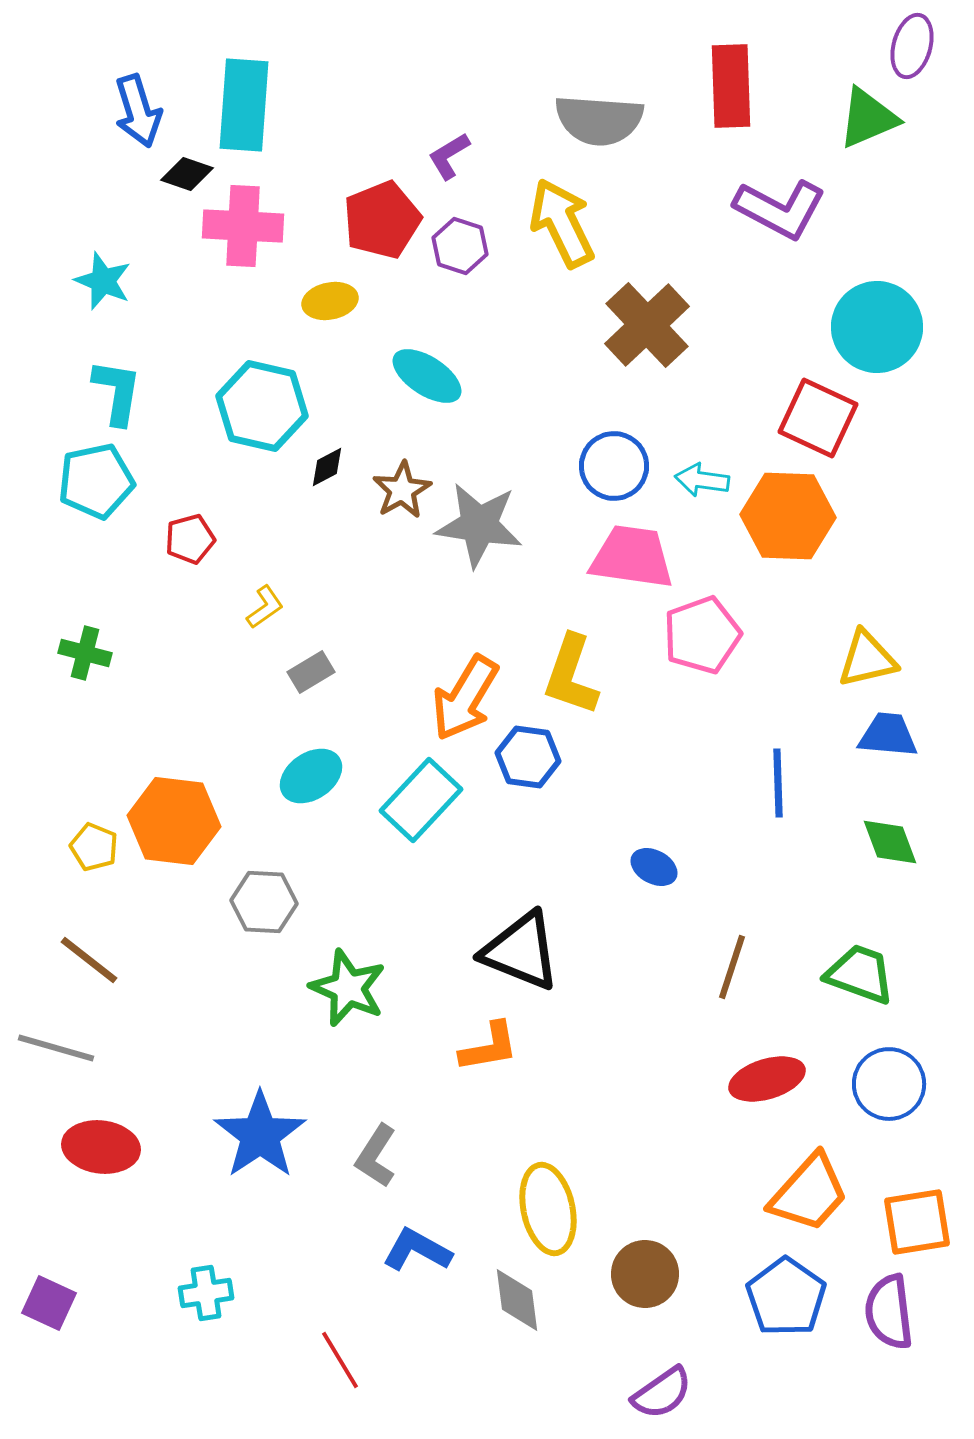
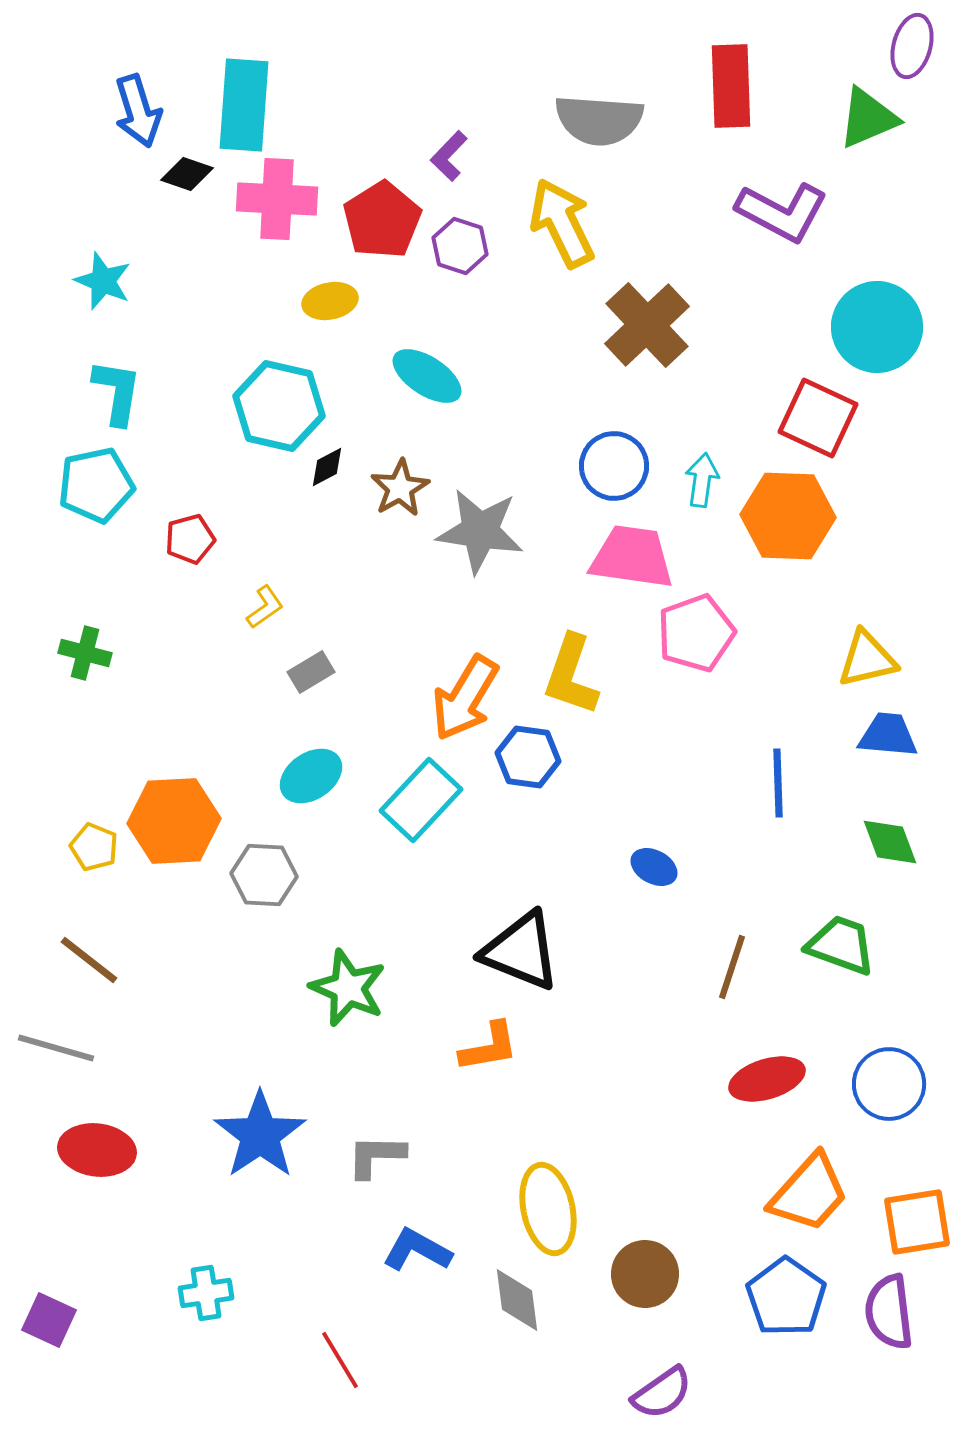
purple L-shape at (449, 156): rotated 15 degrees counterclockwise
purple L-shape at (780, 209): moved 2 px right, 3 px down
red pentagon at (382, 220): rotated 10 degrees counterclockwise
pink cross at (243, 226): moved 34 px right, 27 px up
cyan hexagon at (262, 406): moved 17 px right
cyan arrow at (702, 480): rotated 90 degrees clockwise
cyan pentagon at (96, 481): moved 4 px down
brown star at (402, 490): moved 2 px left, 2 px up
gray star at (479, 525): moved 1 px right, 6 px down
pink pentagon at (702, 635): moved 6 px left, 2 px up
orange hexagon at (174, 821): rotated 10 degrees counterclockwise
gray hexagon at (264, 902): moved 27 px up
green trapezoid at (860, 974): moved 19 px left, 29 px up
red ellipse at (101, 1147): moved 4 px left, 3 px down
gray L-shape at (376, 1156): rotated 58 degrees clockwise
purple square at (49, 1303): moved 17 px down
